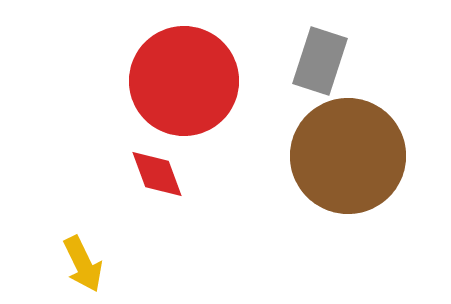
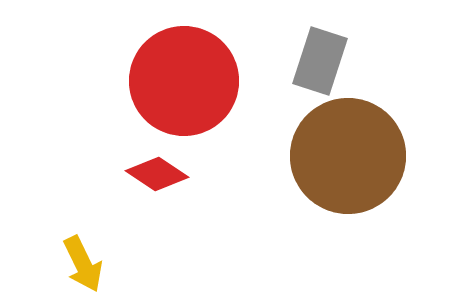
red diamond: rotated 36 degrees counterclockwise
